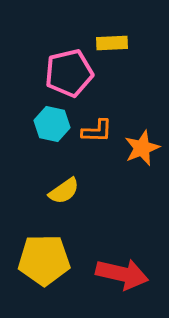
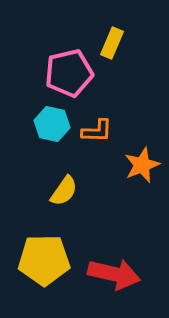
yellow rectangle: rotated 64 degrees counterclockwise
orange star: moved 17 px down
yellow semicircle: rotated 20 degrees counterclockwise
red arrow: moved 8 px left
